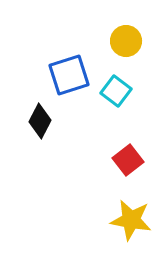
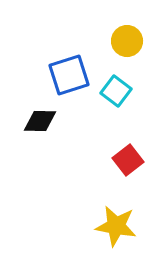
yellow circle: moved 1 px right
black diamond: rotated 64 degrees clockwise
yellow star: moved 15 px left, 6 px down
